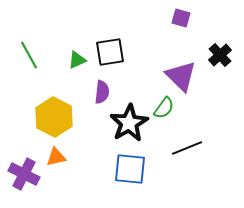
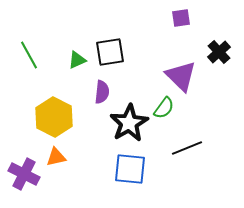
purple square: rotated 24 degrees counterclockwise
black cross: moved 1 px left, 3 px up
